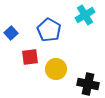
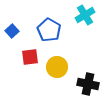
blue square: moved 1 px right, 2 px up
yellow circle: moved 1 px right, 2 px up
